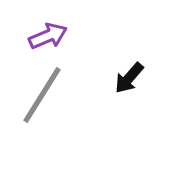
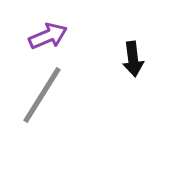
black arrow: moved 4 px right, 19 px up; rotated 48 degrees counterclockwise
